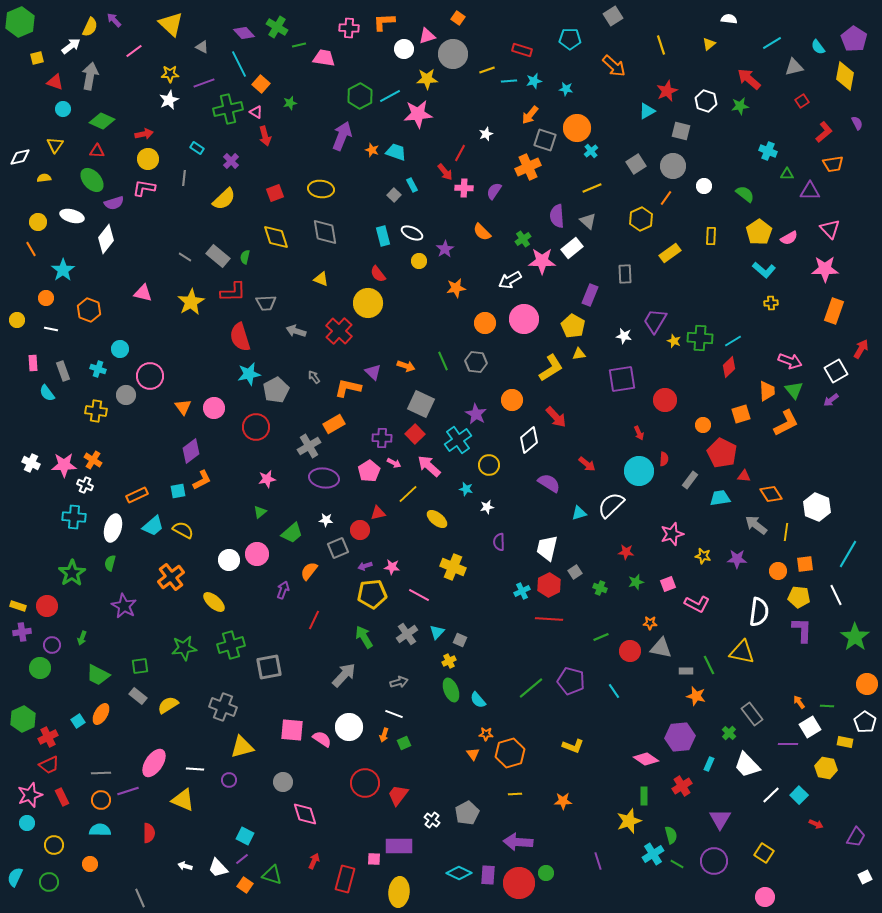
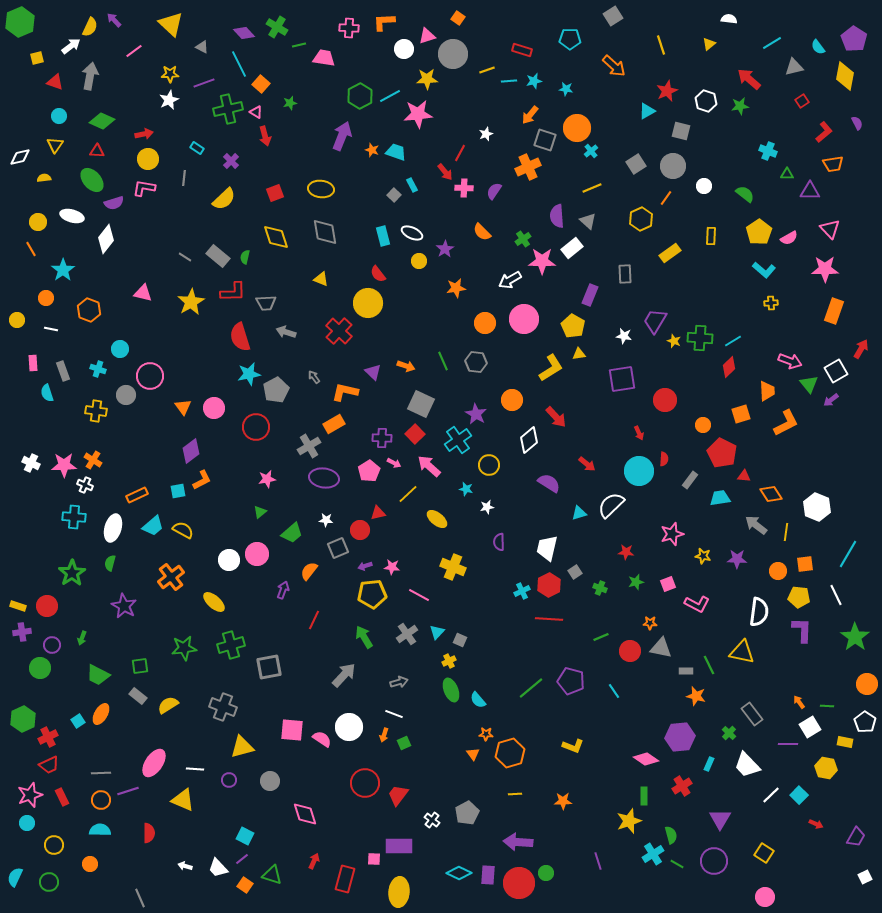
cyan circle at (63, 109): moved 4 px left, 7 px down
gray arrow at (296, 331): moved 10 px left, 1 px down
orange L-shape at (348, 388): moved 3 px left, 4 px down
green triangle at (794, 390): moved 15 px right, 6 px up
cyan semicircle at (47, 393): rotated 18 degrees clockwise
gray circle at (283, 782): moved 13 px left, 1 px up
